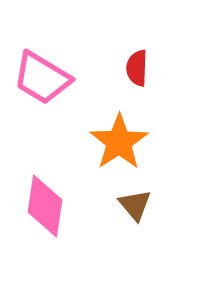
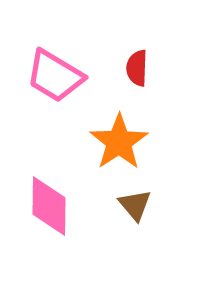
pink trapezoid: moved 13 px right, 2 px up
pink diamond: moved 4 px right; rotated 8 degrees counterclockwise
